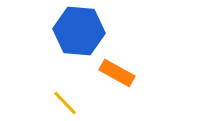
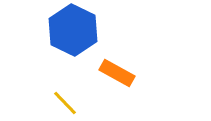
blue hexagon: moved 6 px left, 1 px up; rotated 21 degrees clockwise
